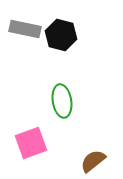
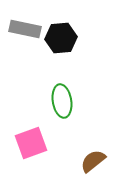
black hexagon: moved 3 px down; rotated 20 degrees counterclockwise
